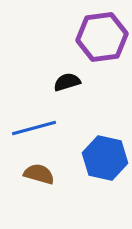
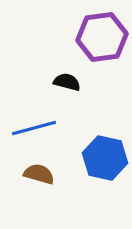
black semicircle: rotated 32 degrees clockwise
